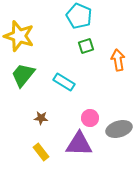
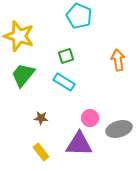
green square: moved 20 px left, 10 px down
